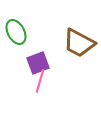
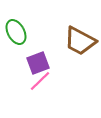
brown trapezoid: moved 1 px right, 2 px up
pink line: rotated 30 degrees clockwise
